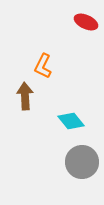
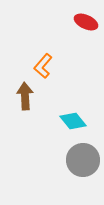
orange L-shape: rotated 15 degrees clockwise
cyan diamond: moved 2 px right
gray circle: moved 1 px right, 2 px up
